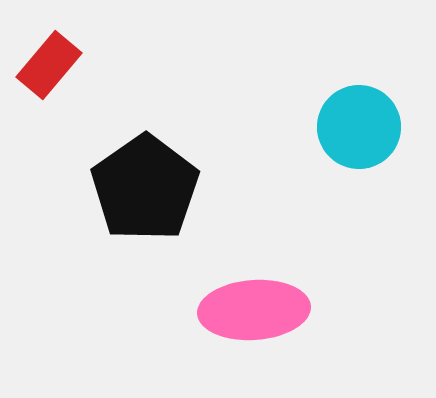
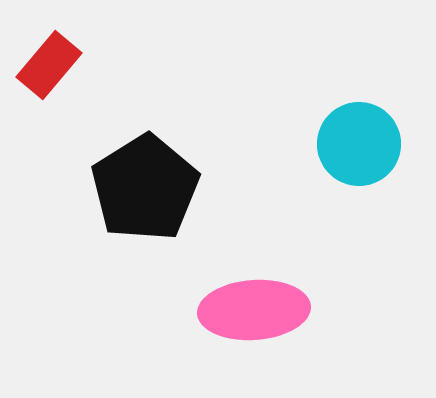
cyan circle: moved 17 px down
black pentagon: rotated 3 degrees clockwise
